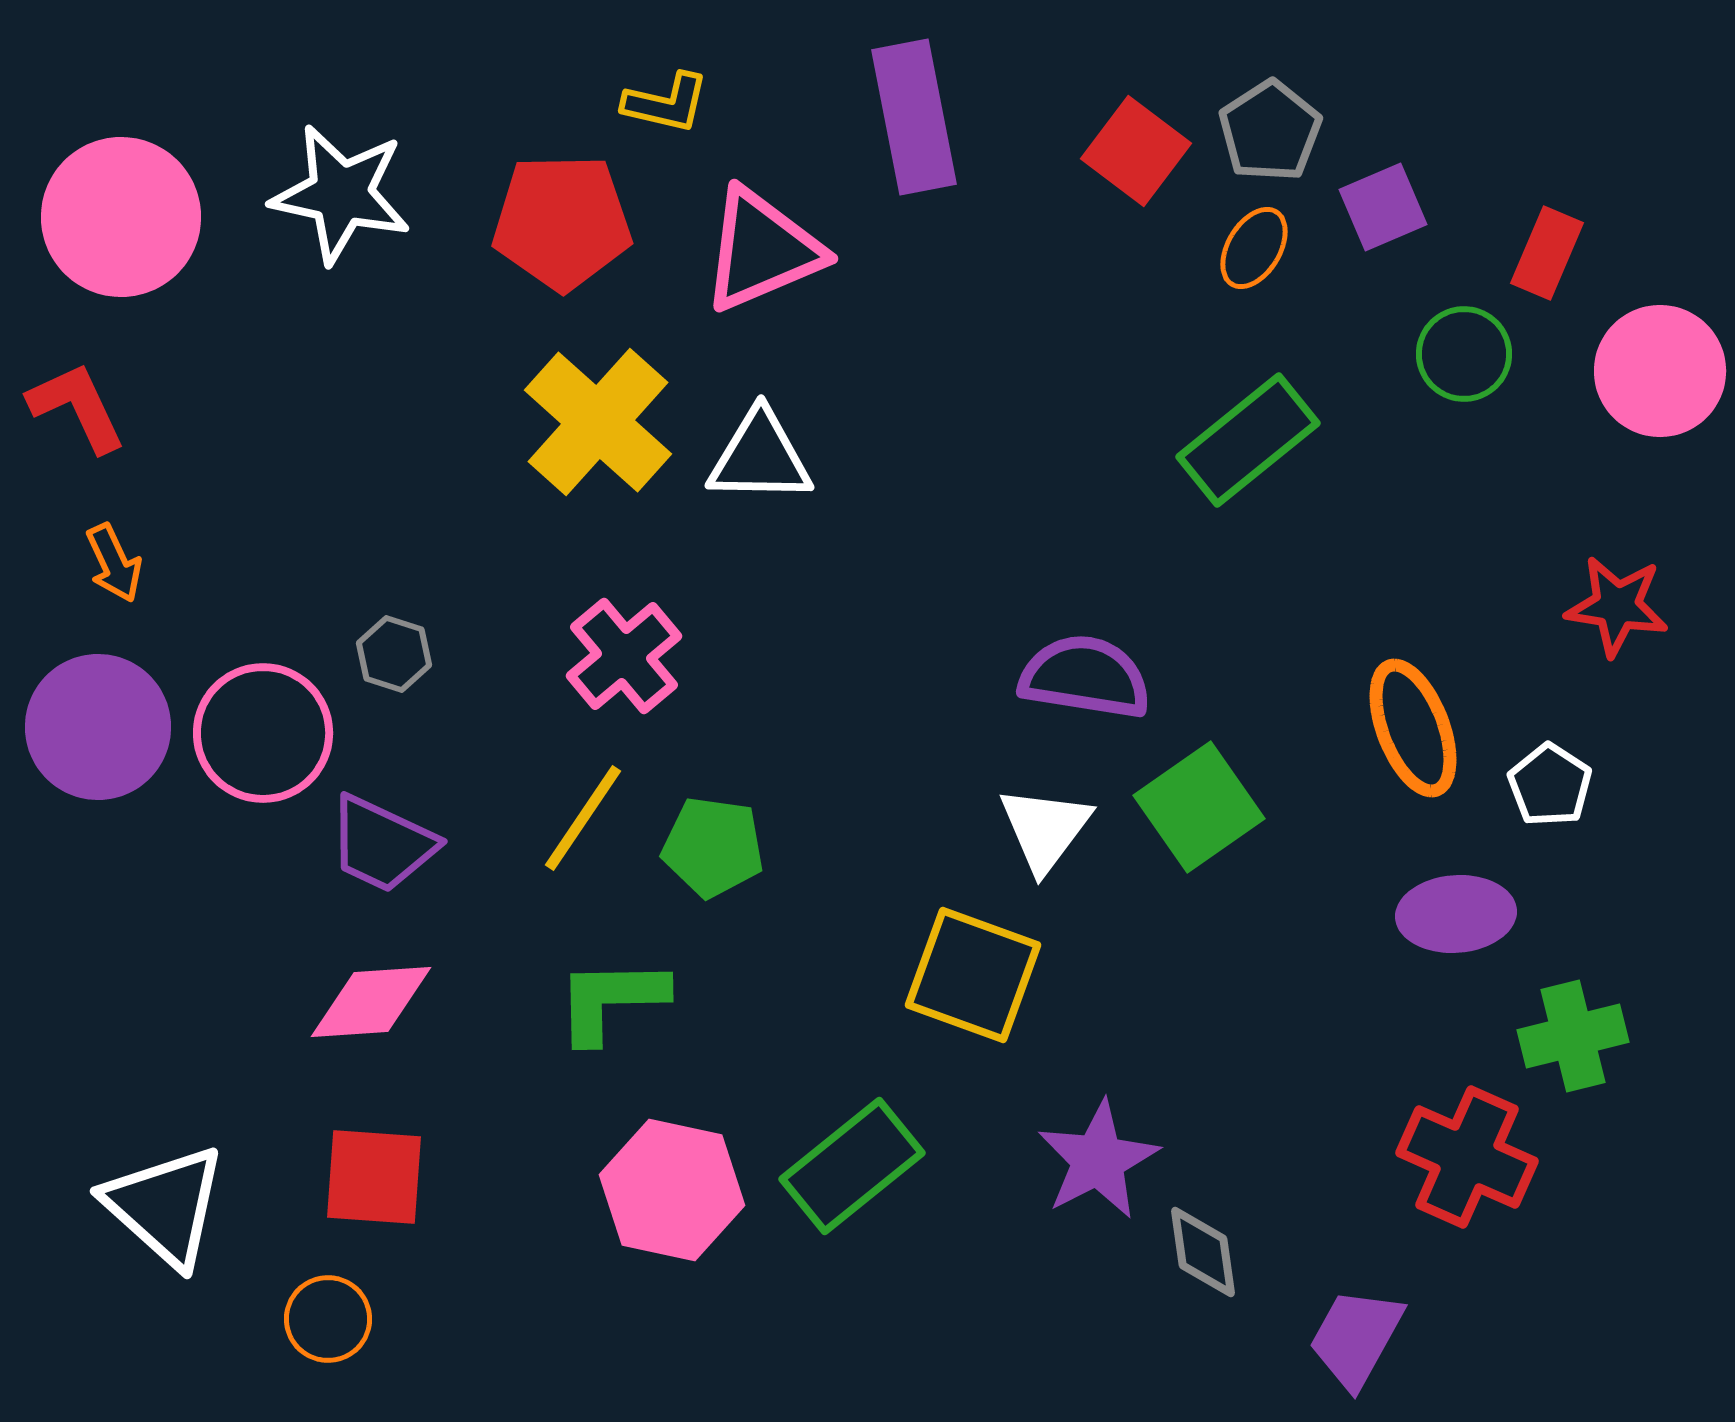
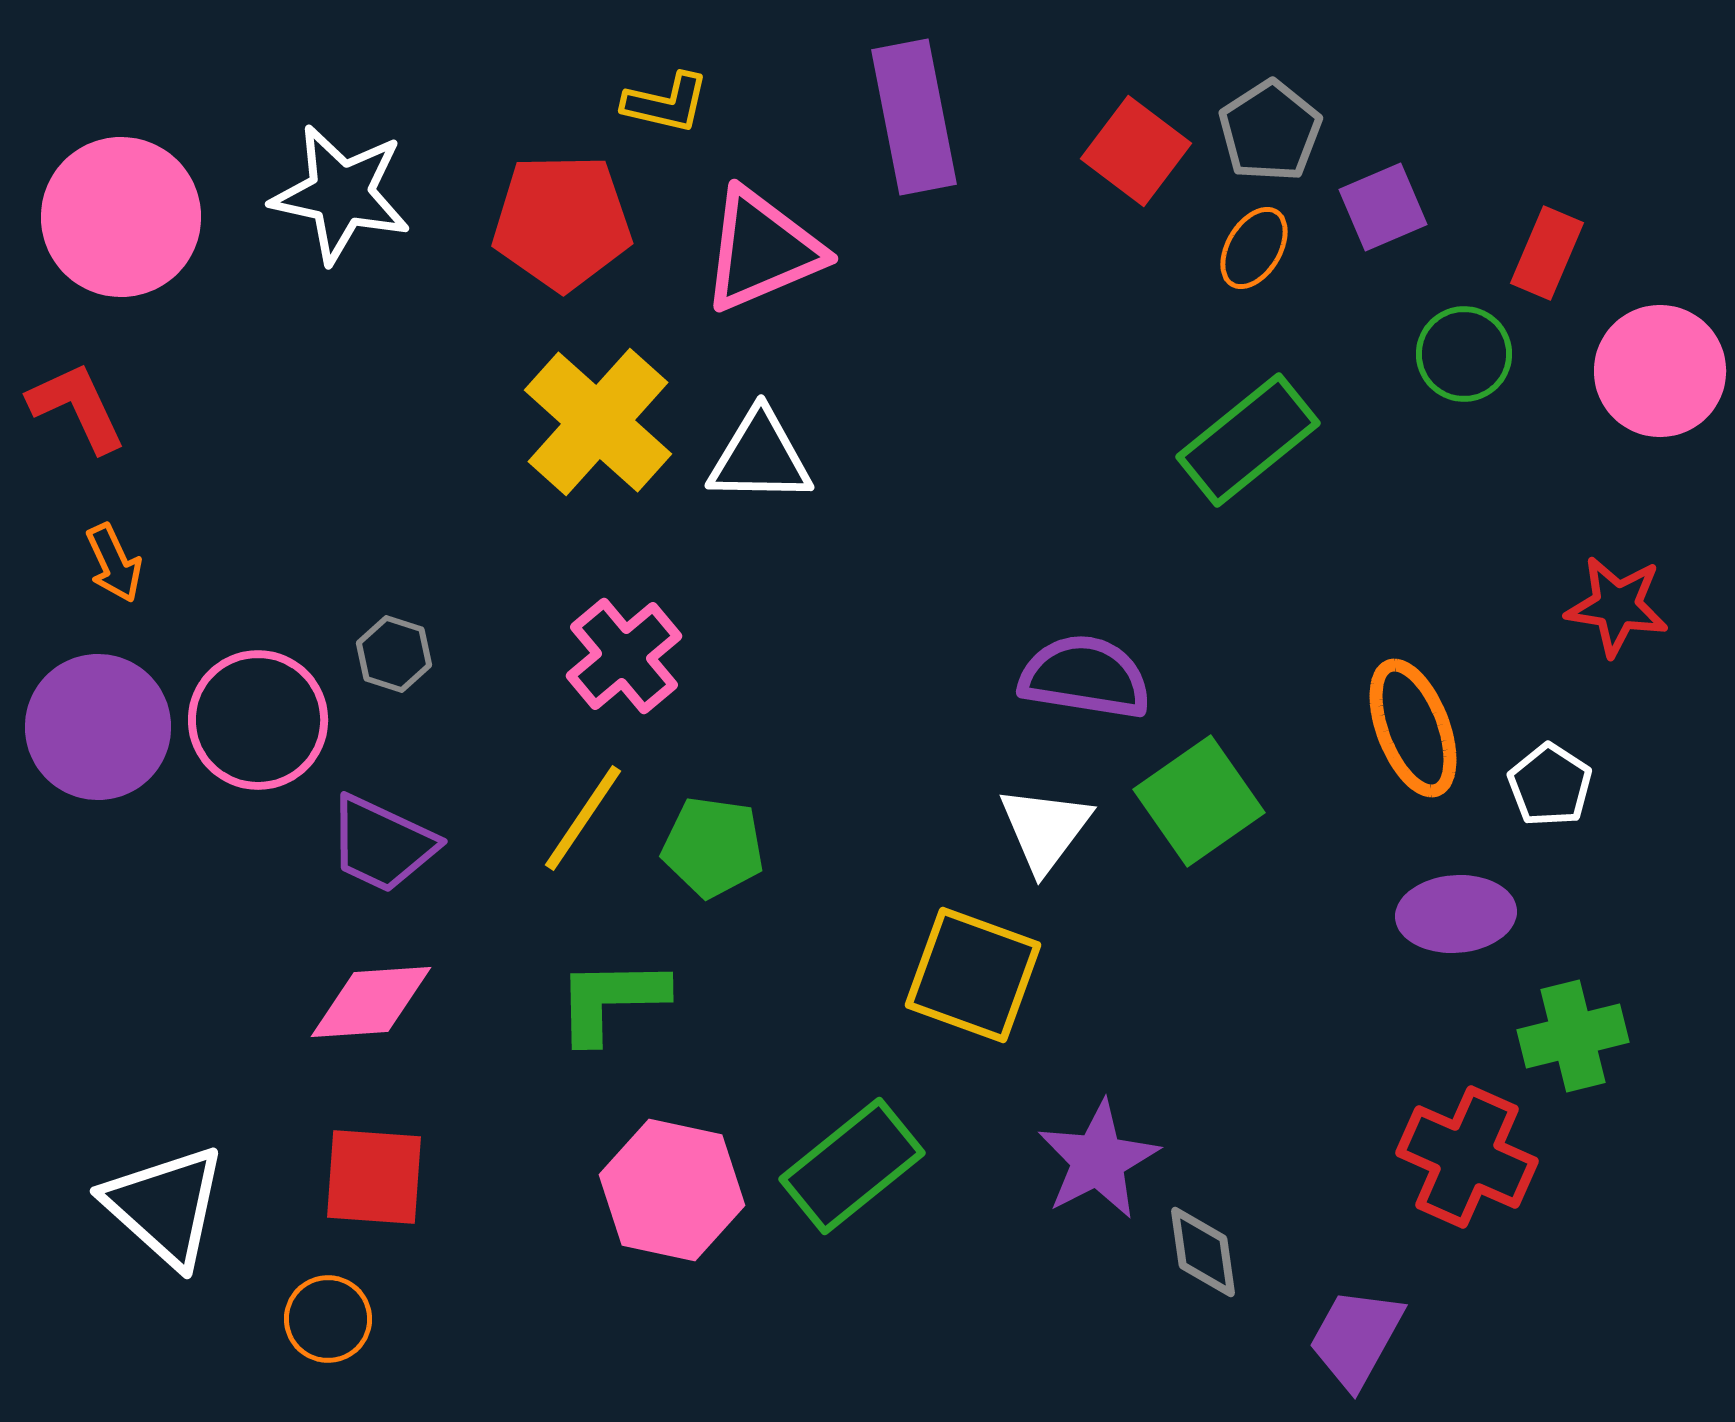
pink circle at (263, 733): moved 5 px left, 13 px up
green square at (1199, 807): moved 6 px up
